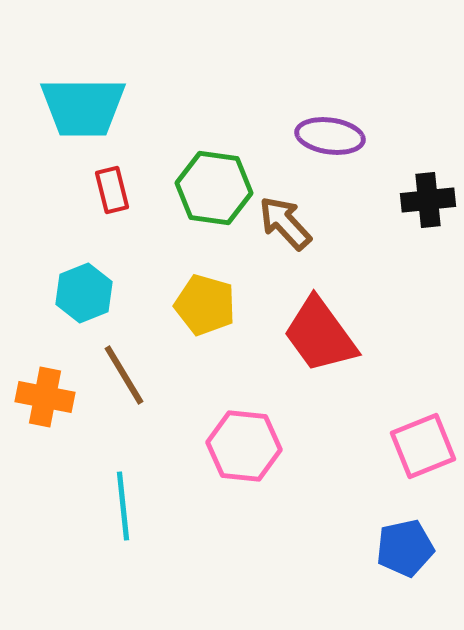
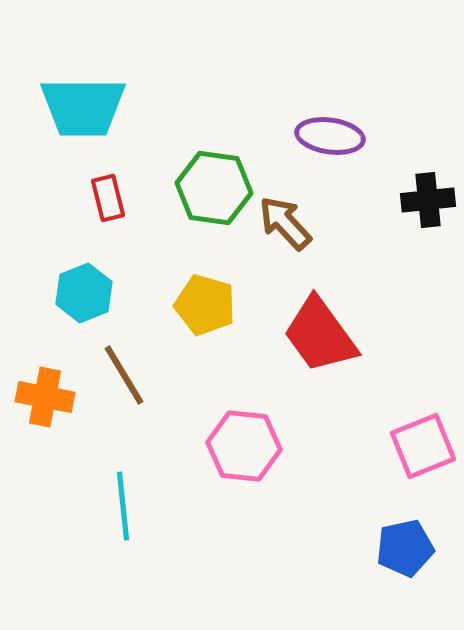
red rectangle: moved 4 px left, 8 px down
